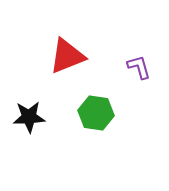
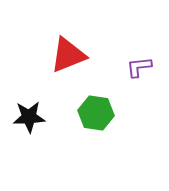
red triangle: moved 1 px right, 1 px up
purple L-shape: rotated 80 degrees counterclockwise
